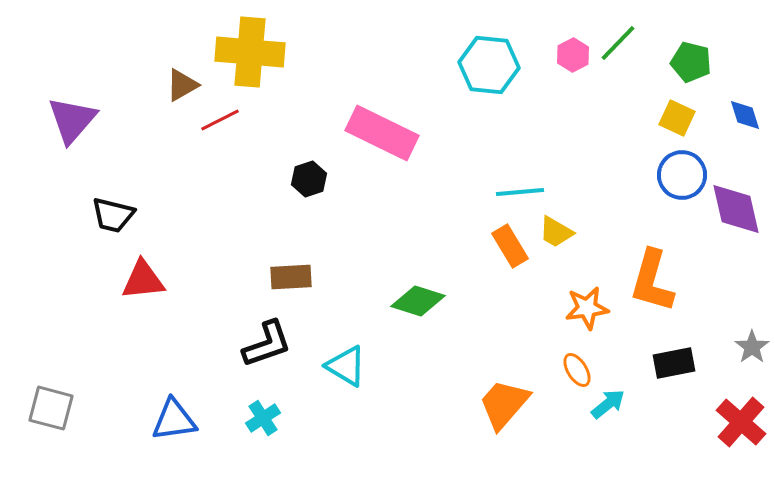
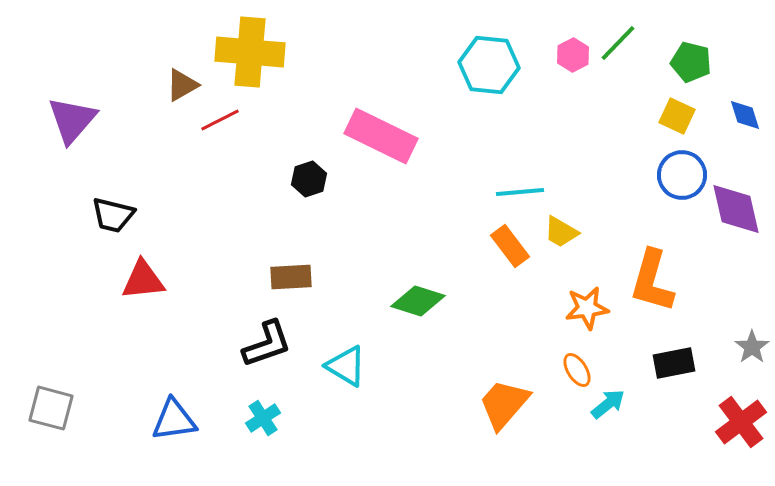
yellow square: moved 2 px up
pink rectangle: moved 1 px left, 3 px down
yellow trapezoid: moved 5 px right
orange rectangle: rotated 6 degrees counterclockwise
red cross: rotated 12 degrees clockwise
